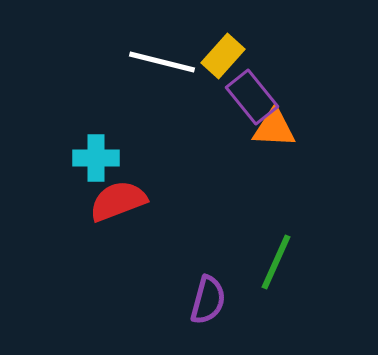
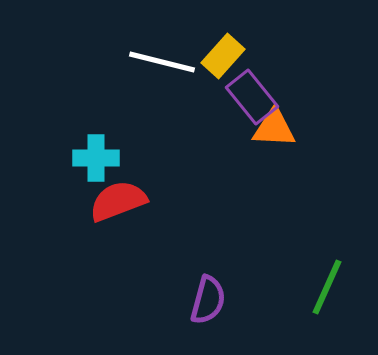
green line: moved 51 px right, 25 px down
